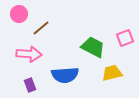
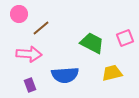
green trapezoid: moved 1 px left, 4 px up
